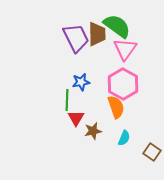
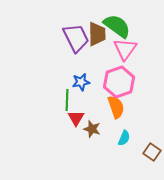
pink hexagon: moved 4 px left, 2 px up; rotated 12 degrees clockwise
brown star: moved 1 px left, 2 px up; rotated 30 degrees clockwise
